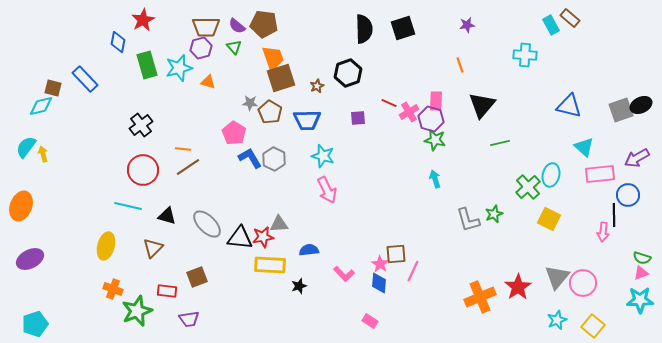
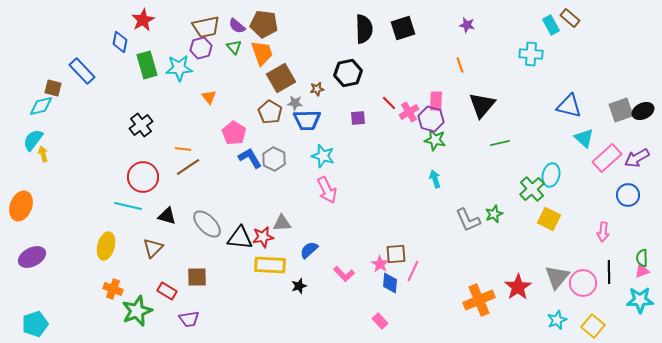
purple star at (467, 25): rotated 21 degrees clockwise
brown trapezoid at (206, 27): rotated 12 degrees counterclockwise
blue diamond at (118, 42): moved 2 px right
cyan cross at (525, 55): moved 6 px right, 1 px up
orange trapezoid at (273, 58): moved 11 px left, 5 px up
cyan star at (179, 68): rotated 12 degrees clockwise
black hexagon at (348, 73): rotated 8 degrees clockwise
brown square at (281, 78): rotated 12 degrees counterclockwise
blue rectangle at (85, 79): moved 3 px left, 8 px up
orange triangle at (208, 82): moved 1 px right, 15 px down; rotated 35 degrees clockwise
brown star at (317, 86): moved 3 px down; rotated 16 degrees clockwise
gray star at (250, 103): moved 45 px right
red line at (389, 103): rotated 21 degrees clockwise
black ellipse at (641, 105): moved 2 px right, 6 px down
cyan semicircle at (26, 147): moved 7 px right, 7 px up
cyan triangle at (584, 147): moved 9 px up
red circle at (143, 170): moved 7 px down
pink rectangle at (600, 174): moved 7 px right, 16 px up; rotated 36 degrees counterclockwise
green cross at (528, 187): moved 4 px right, 2 px down
black line at (614, 215): moved 5 px left, 57 px down
gray L-shape at (468, 220): rotated 8 degrees counterclockwise
gray triangle at (279, 224): moved 3 px right, 1 px up
blue semicircle at (309, 250): rotated 36 degrees counterclockwise
green semicircle at (642, 258): rotated 72 degrees clockwise
purple ellipse at (30, 259): moved 2 px right, 2 px up
pink triangle at (641, 273): moved 1 px right, 2 px up
brown square at (197, 277): rotated 20 degrees clockwise
blue diamond at (379, 283): moved 11 px right
red rectangle at (167, 291): rotated 24 degrees clockwise
orange cross at (480, 297): moved 1 px left, 3 px down
pink rectangle at (370, 321): moved 10 px right; rotated 14 degrees clockwise
